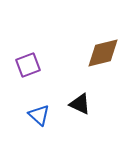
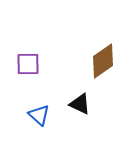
brown diamond: moved 8 px down; rotated 21 degrees counterclockwise
purple square: moved 1 px up; rotated 20 degrees clockwise
